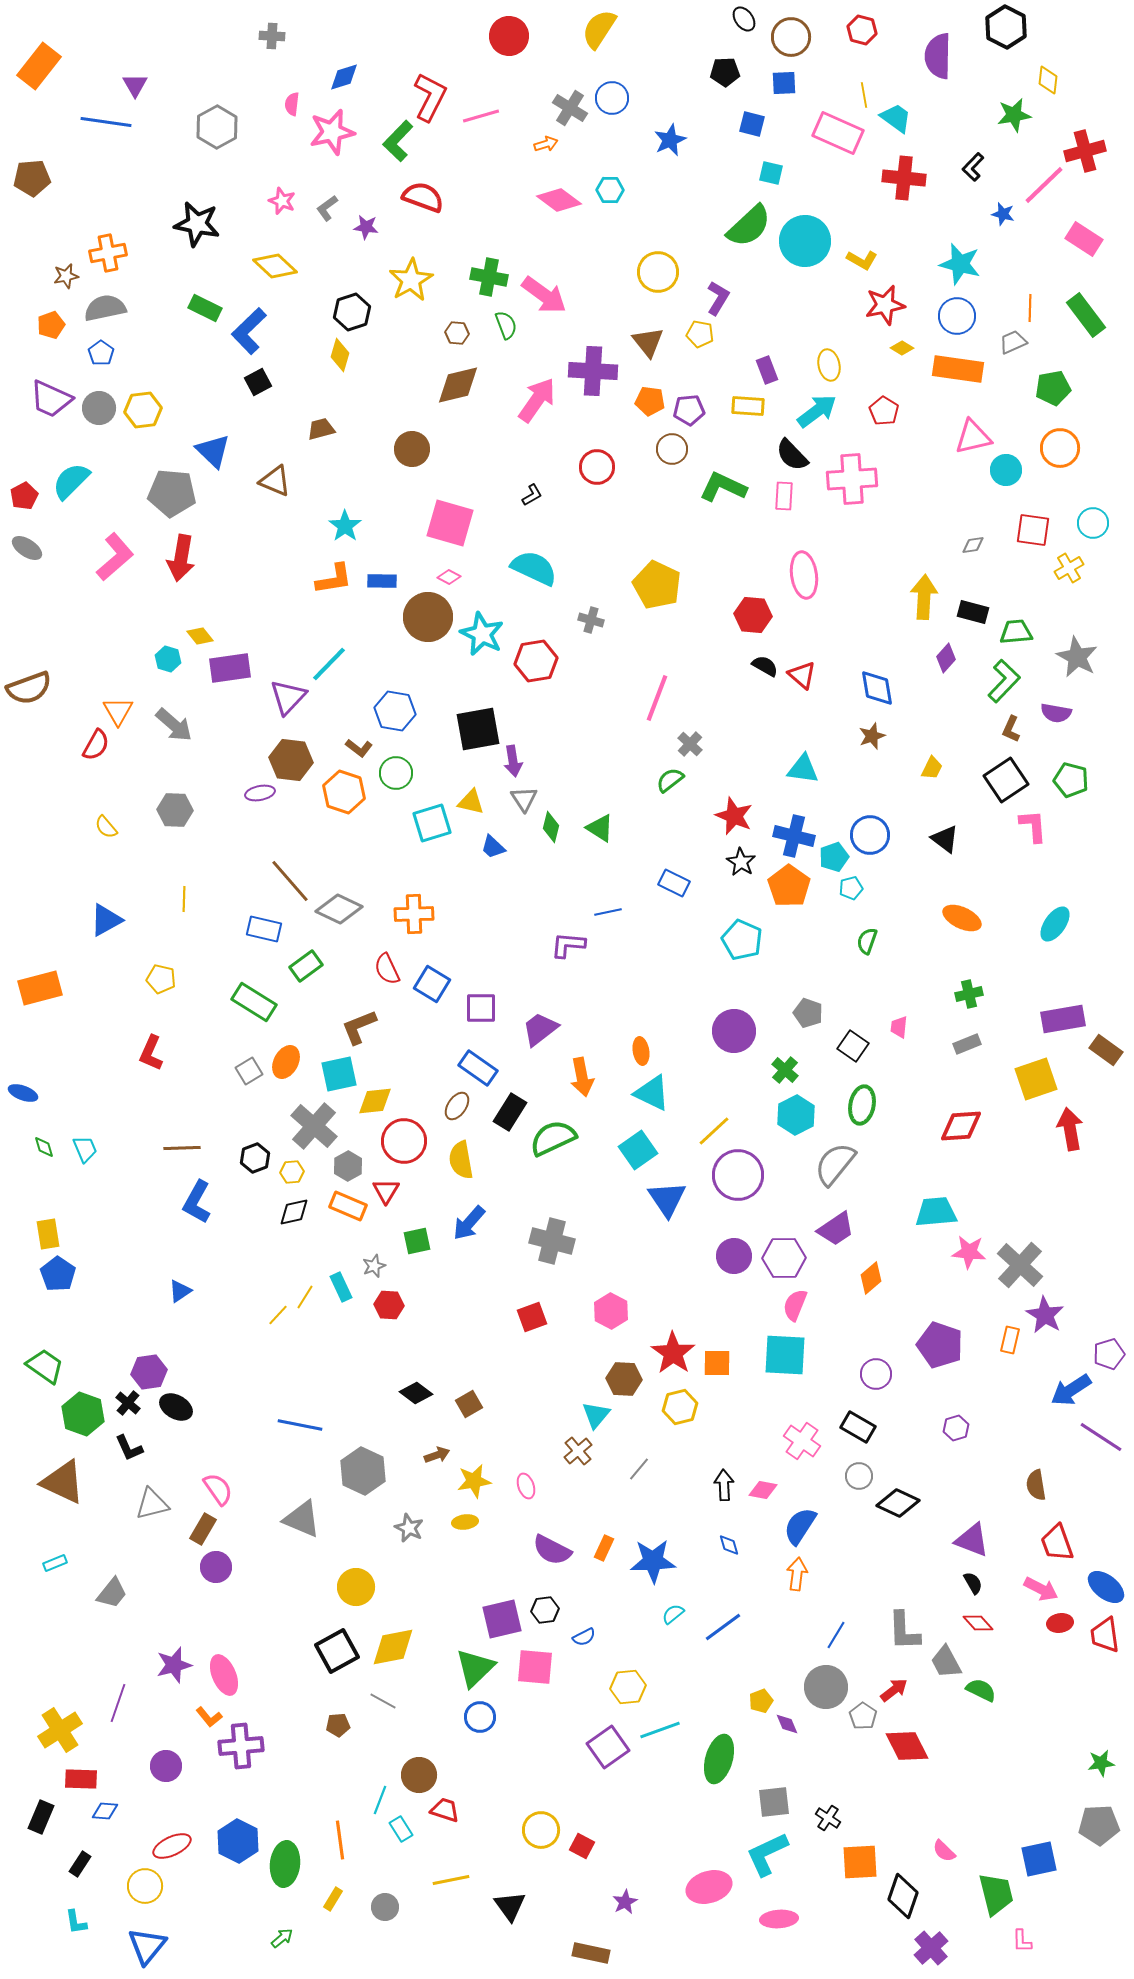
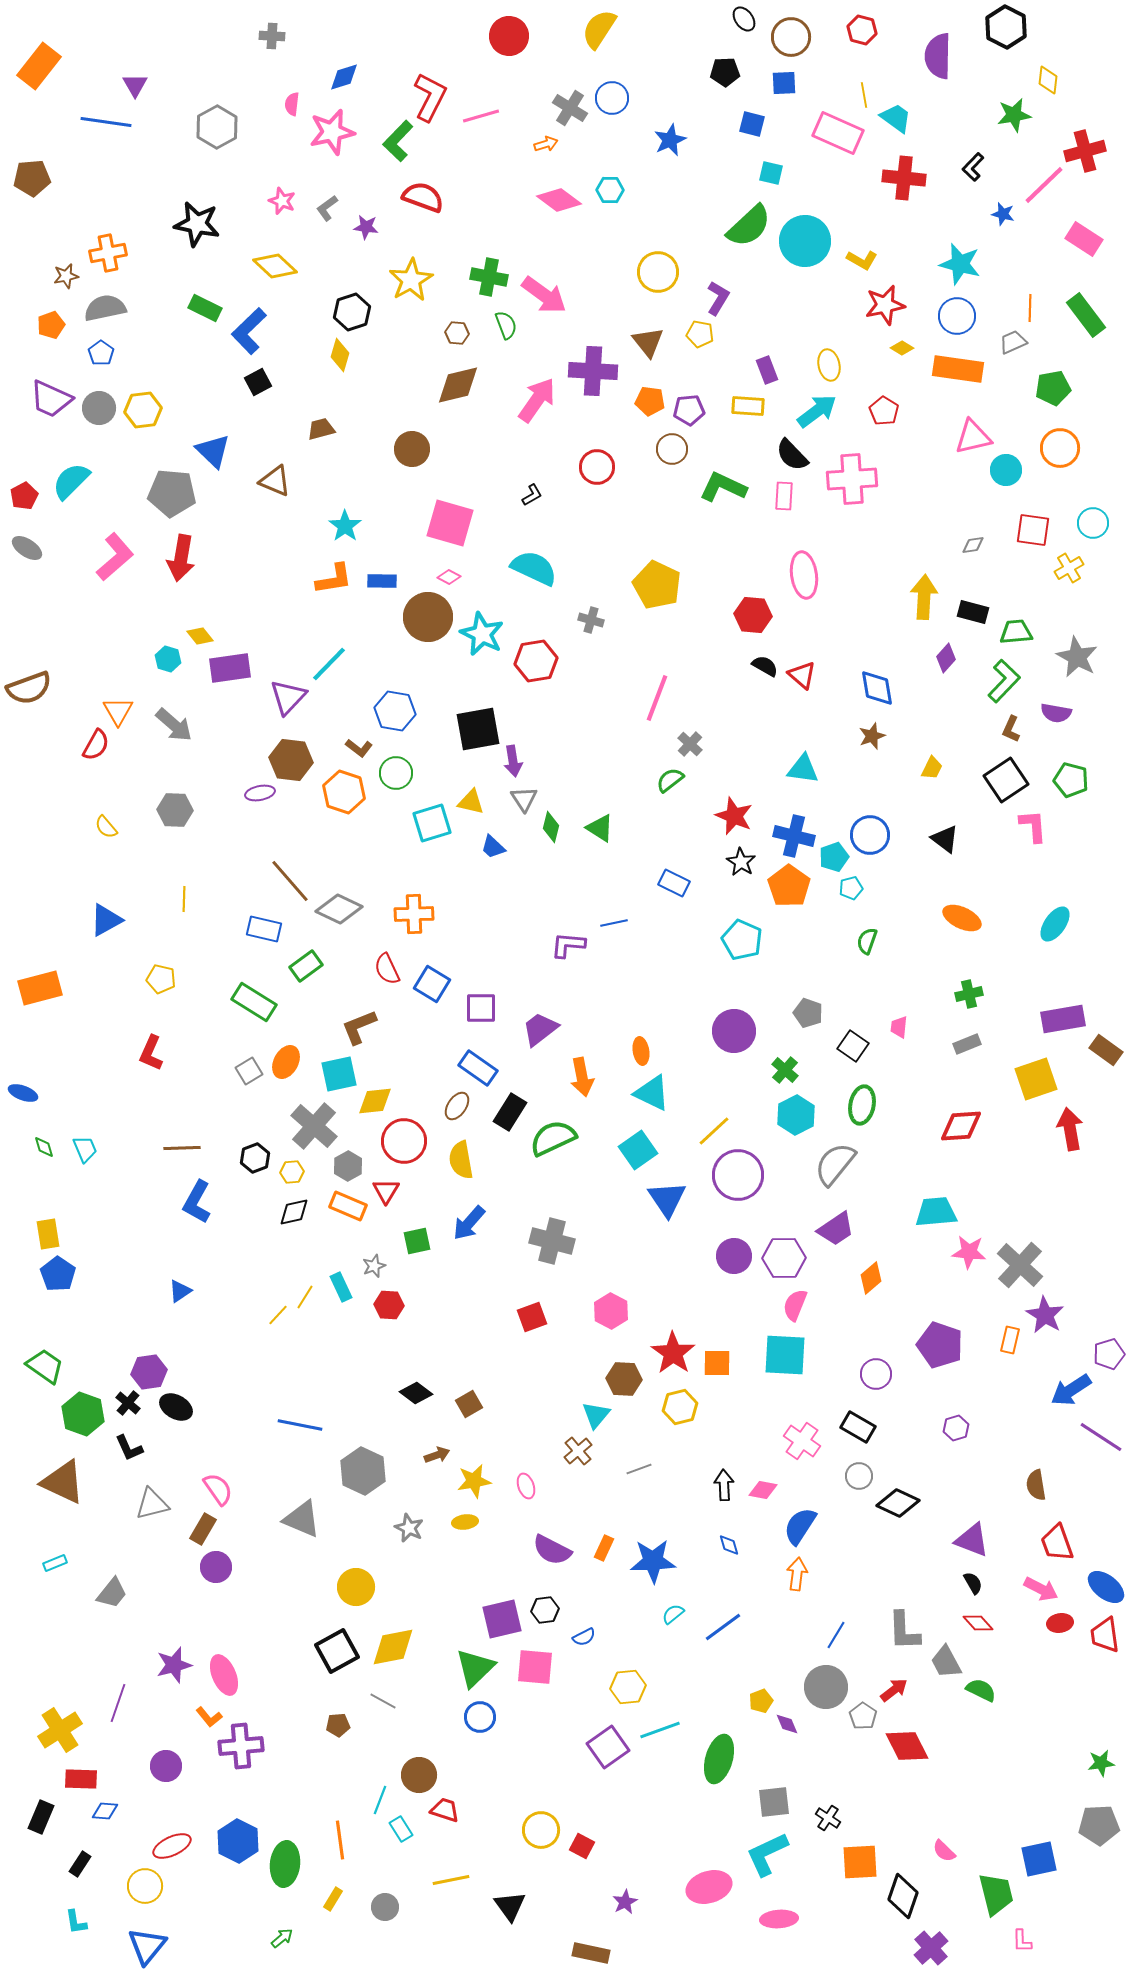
blue line at (608, 912): moved 6 px right, 11 px down
gray line at (639, 1469): rotated 30 degrees clockwise
